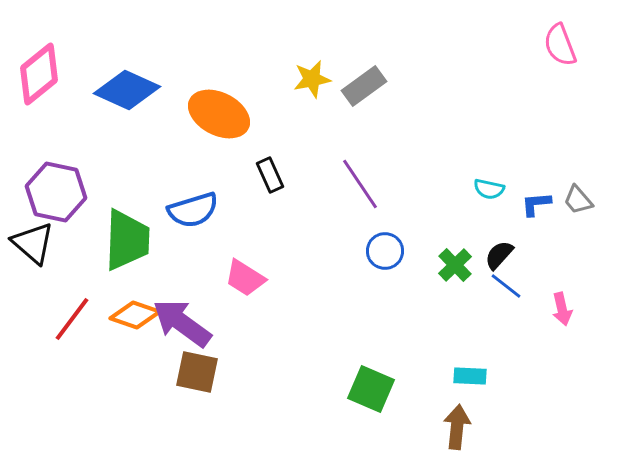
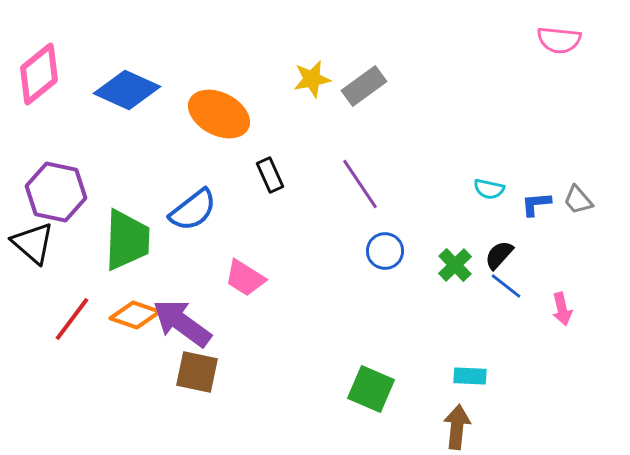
pink semicircle: moved 1 px left, 5 px up; rotated 63 degrees counterclockwise
blue semicircle: rotated 21 degrees counterclockwise
